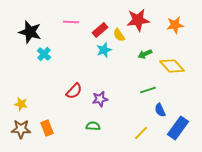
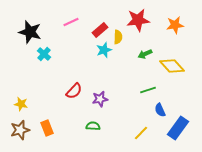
pink line: rotated 28 degrees counterclockwise
yellow semicircle: moved 1 px left, 2 px down; rotated 144 degrees counterclockwise
brown star: moved 1 px left, 1 px down; rotated 18 degrees counterclockwise
